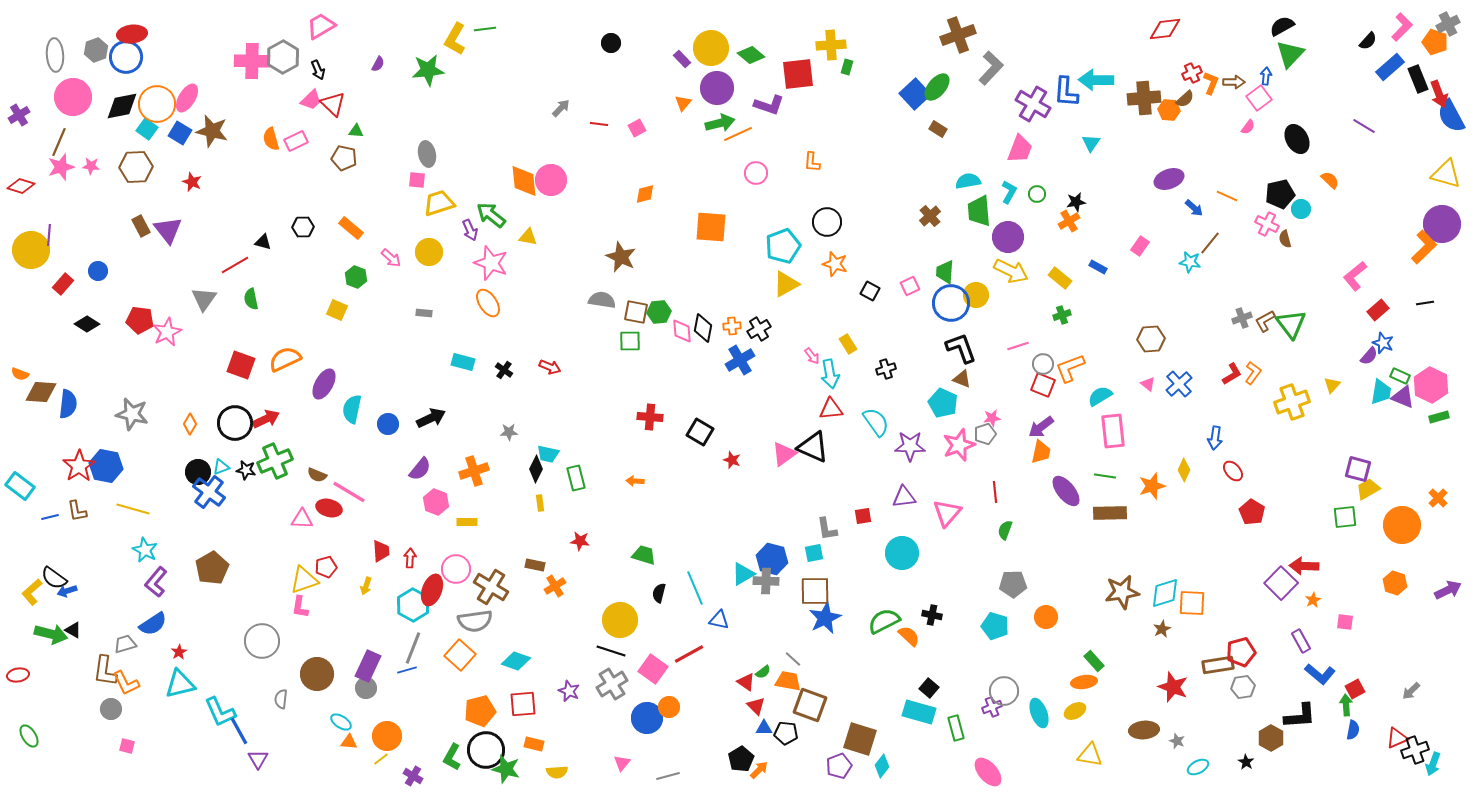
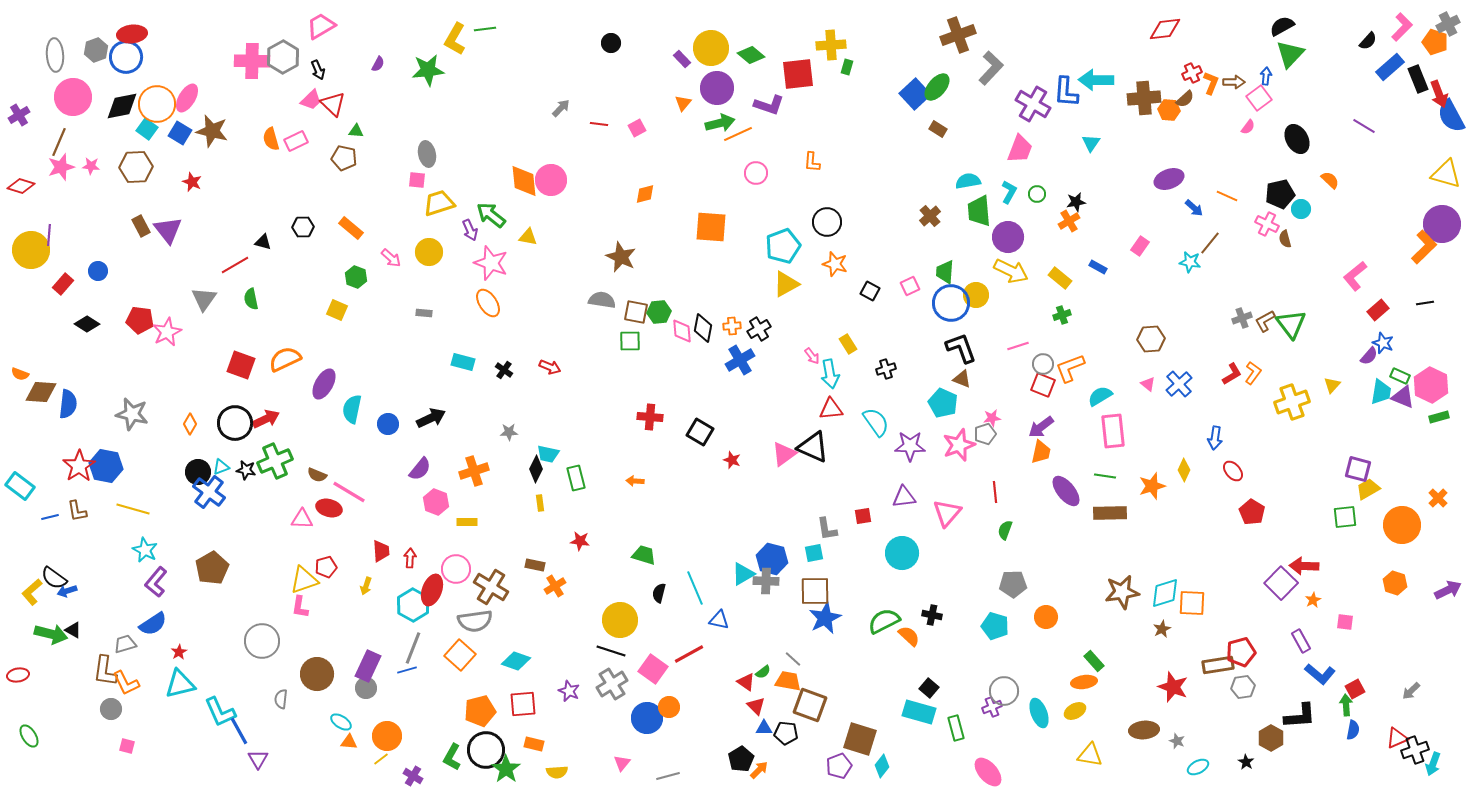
green star at (506, 769): rotated 20 degrees clockwise
